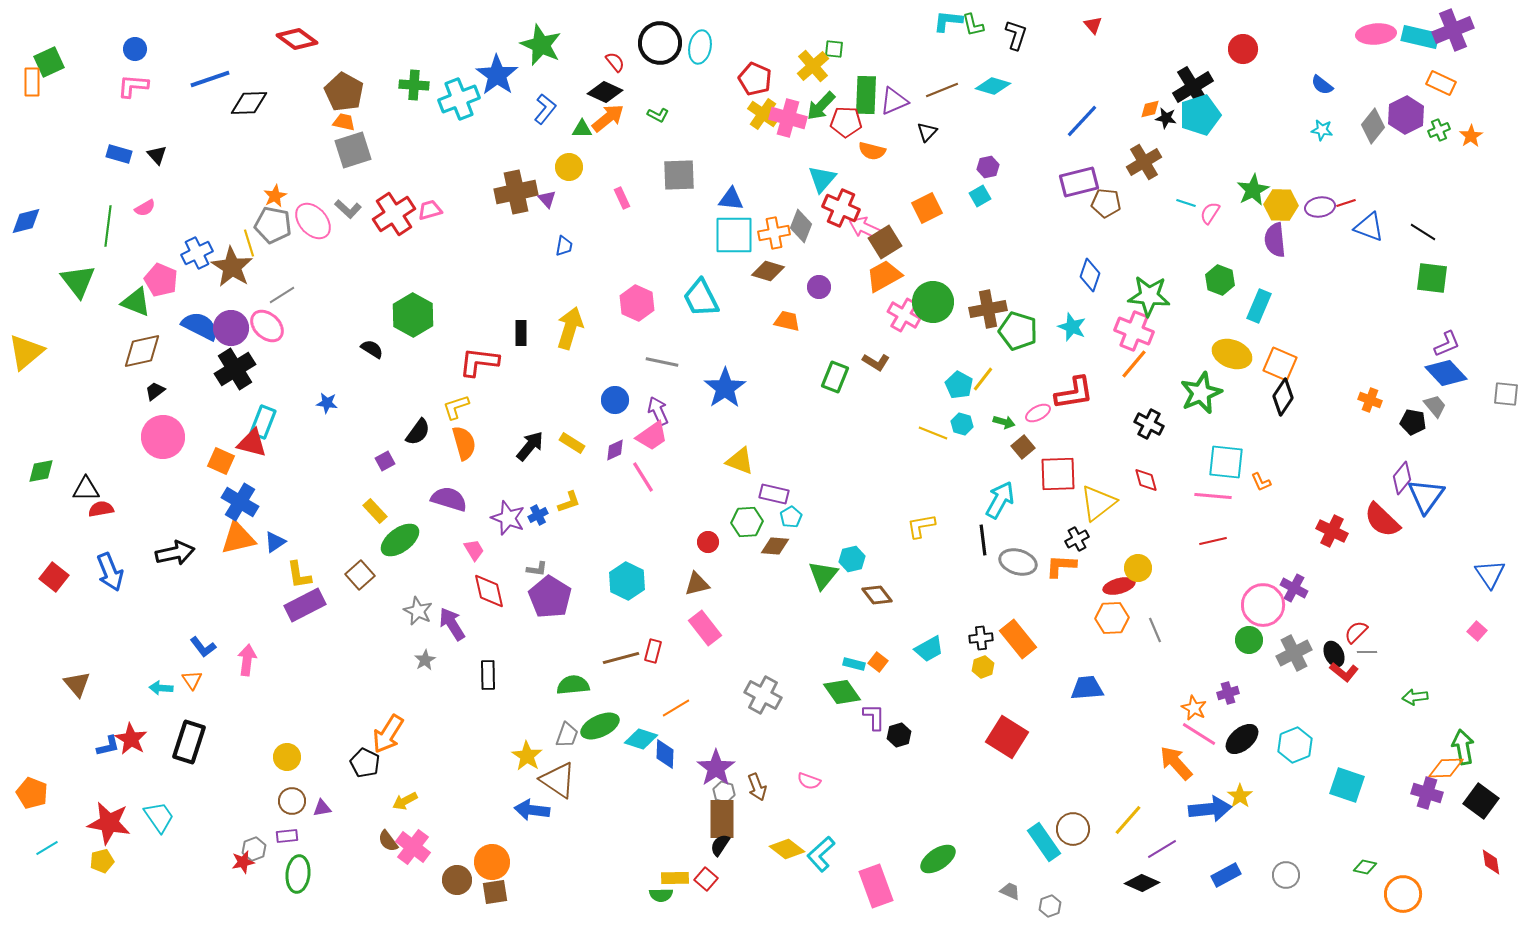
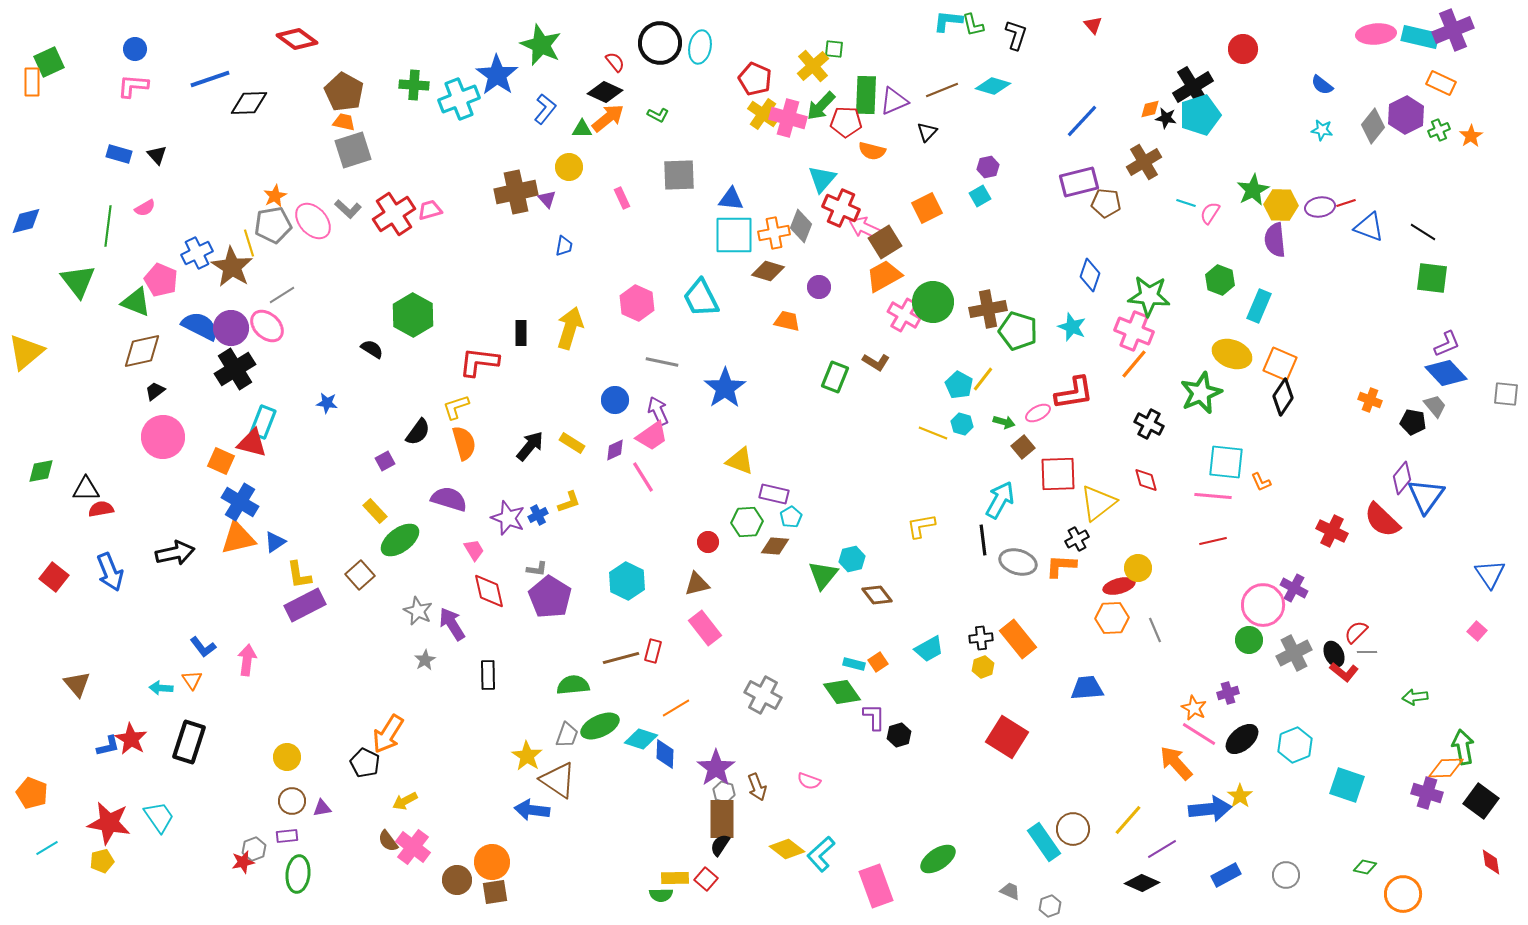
gray pentagon at (273, 225): rotated 21 degrees counterclockwise
orange square at (878, 662): rotated 18 degrees clockwise
